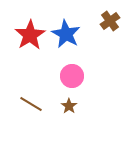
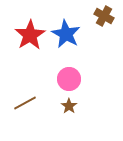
brown cross: moved 6 px left, 5 px up; rotated 24 degrees counterclockwise
pink circle: moved 3 px left, 3 px down
brown line: moved 6 px left, 1 px up; rotated 60 degrees counterclockwise
